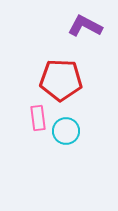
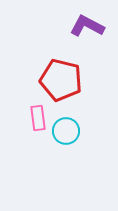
purple L-shape: moved 2 px right
red pentagon: rotated 12 degrees clockwise
